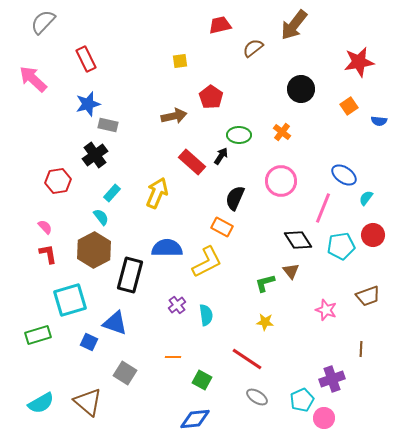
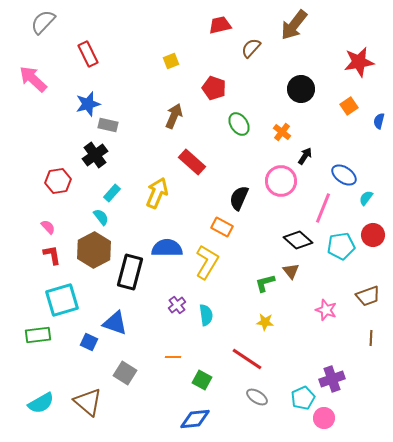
brown semicircle at (253, 48): moved 2 px left; rotated 10 degrees counterclockwise
red rectangle at (86, 59): moved 2 px right, 5 px up
yellow square at (180, 61): moved 9 px left; rotated 14 degrees counterclockwise
red pentagon at (211, 97): moved 3 px right, 9 px up; rotated 15 degrees counterclockwise
brown arrow at (174, 116): rotated 55 degrees counterclockwise
blue semicircle at (379, 121): rotated 98 degrees clockwise
green ellipse at (239, 135): moved 11 px up; rotated 55 degrees clockwise
black arrow at (221, 156): moved 84 px right
black semicircle at (235, 198): moved 4 px right
pink semicircle at (45, 227): moved 3 px right
black diamond at (298, 240): rotated 16 degrees counterclockwise
red L-shape at (48, 254): moved 4 px right, 1 px down
yellow L-shape at (207, 262): rotated 32 degrees counterclockwise
black rectangle at (130, 275): moved 3 px up
cyan square at (70, 300): moved 8 px left
green rectangle at (38, 335): rotated 10 degrees clockwise
brown line at (361, 349): moved 10 px right, 11 px up
cyan pentagon at (302, 400): moved 1 px right, 2 px up
